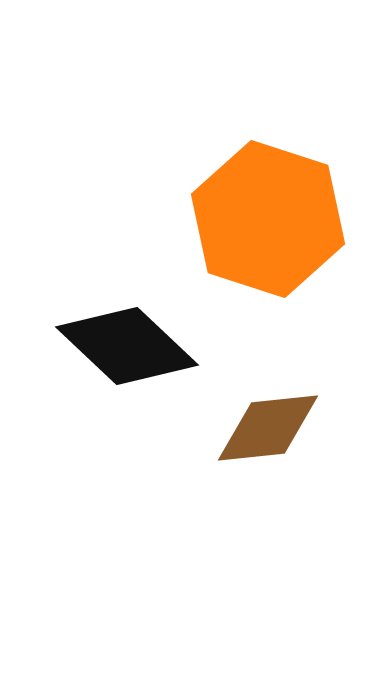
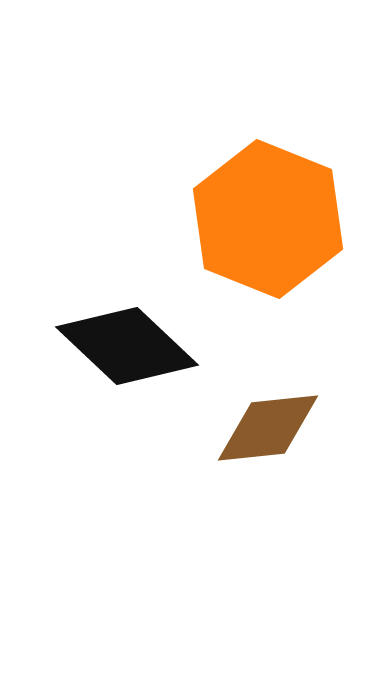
orange hexagon: rotated 4 degrees clockwise
